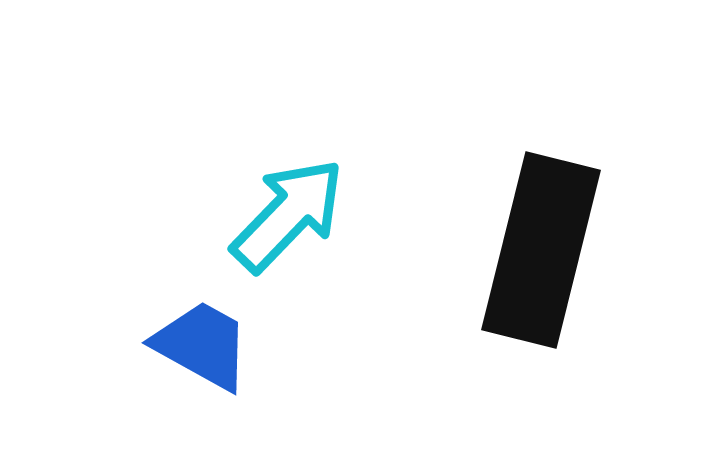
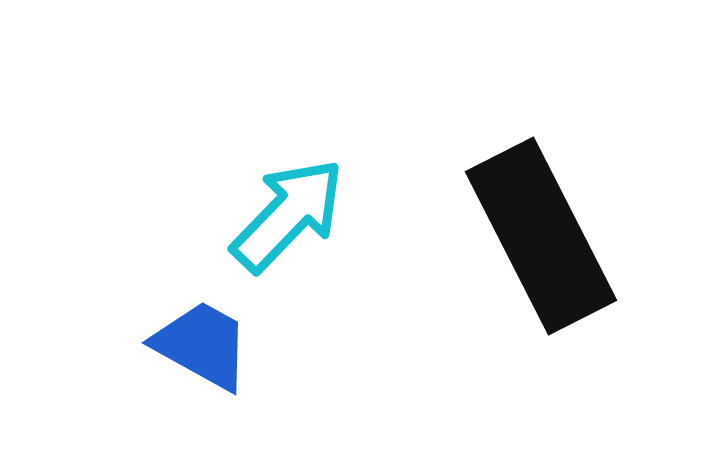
black rectangle: moved 14 px up; rotated 41 degrees counterclockwise
